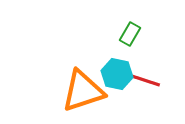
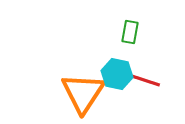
green rectangle: moved 2 px up; rotated 20 degrees counterclockwise
orange triangle: moved 2 px down; rotated 39 degrees counterclockwise
